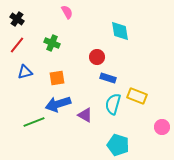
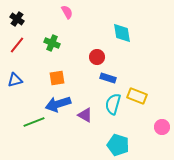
cyan diamond: moved 2 px right, 2 px down
blue triangle: moved 10 px left, 8 px down
